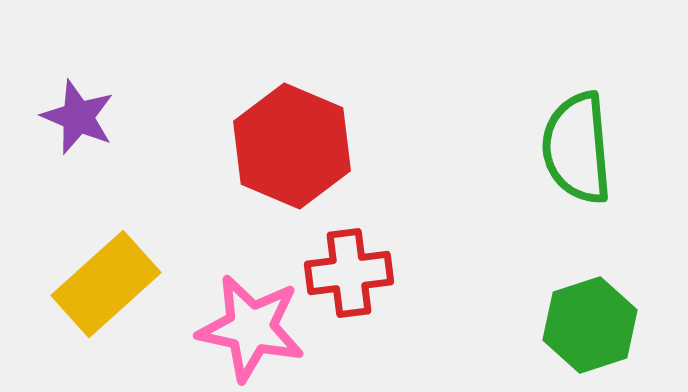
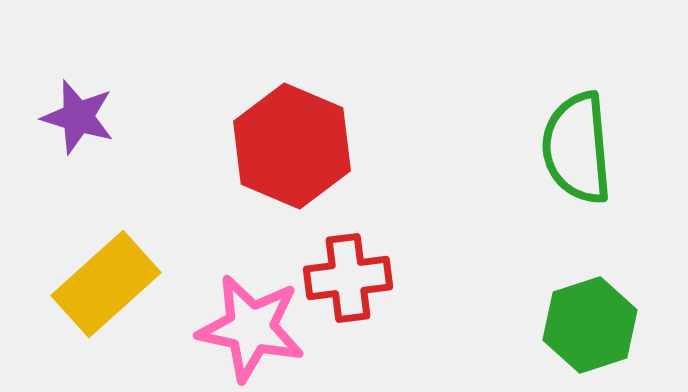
purple star: rotated 6 degrees counterclockwise
red cross: moved 1 px left, 5 px down
